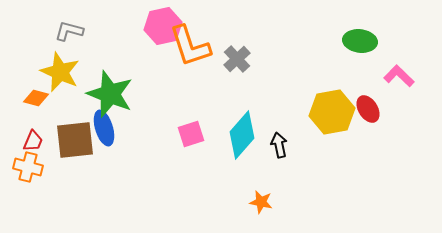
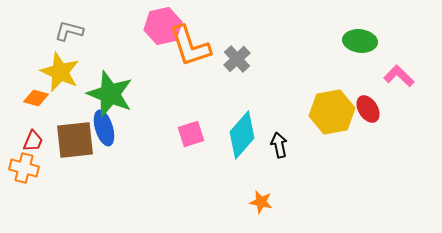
orange cross: moved 4 px left, 1 px down
